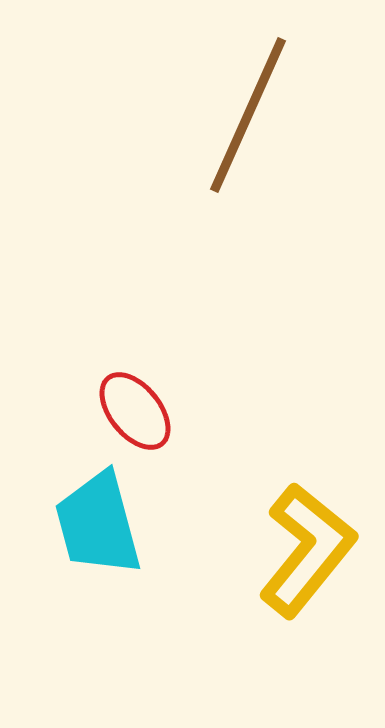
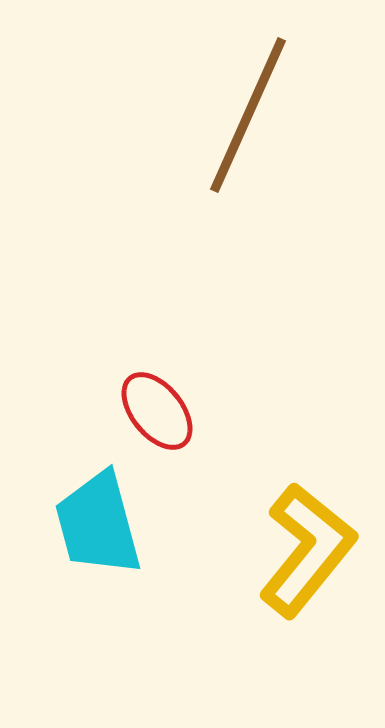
red ellipse: moved 22 px right
